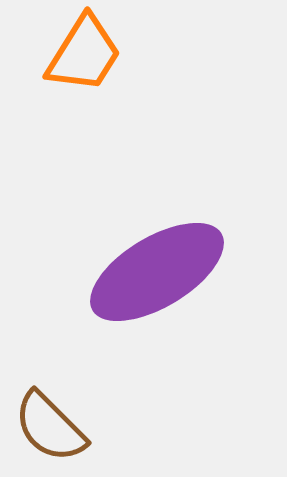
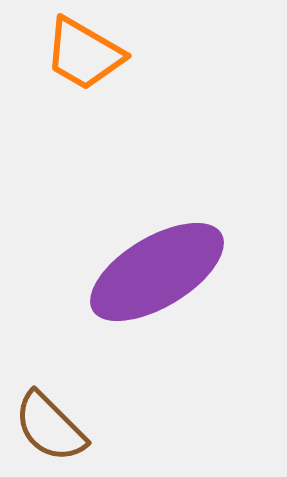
orange trapezoid: rotated 88 degrees clockwise
